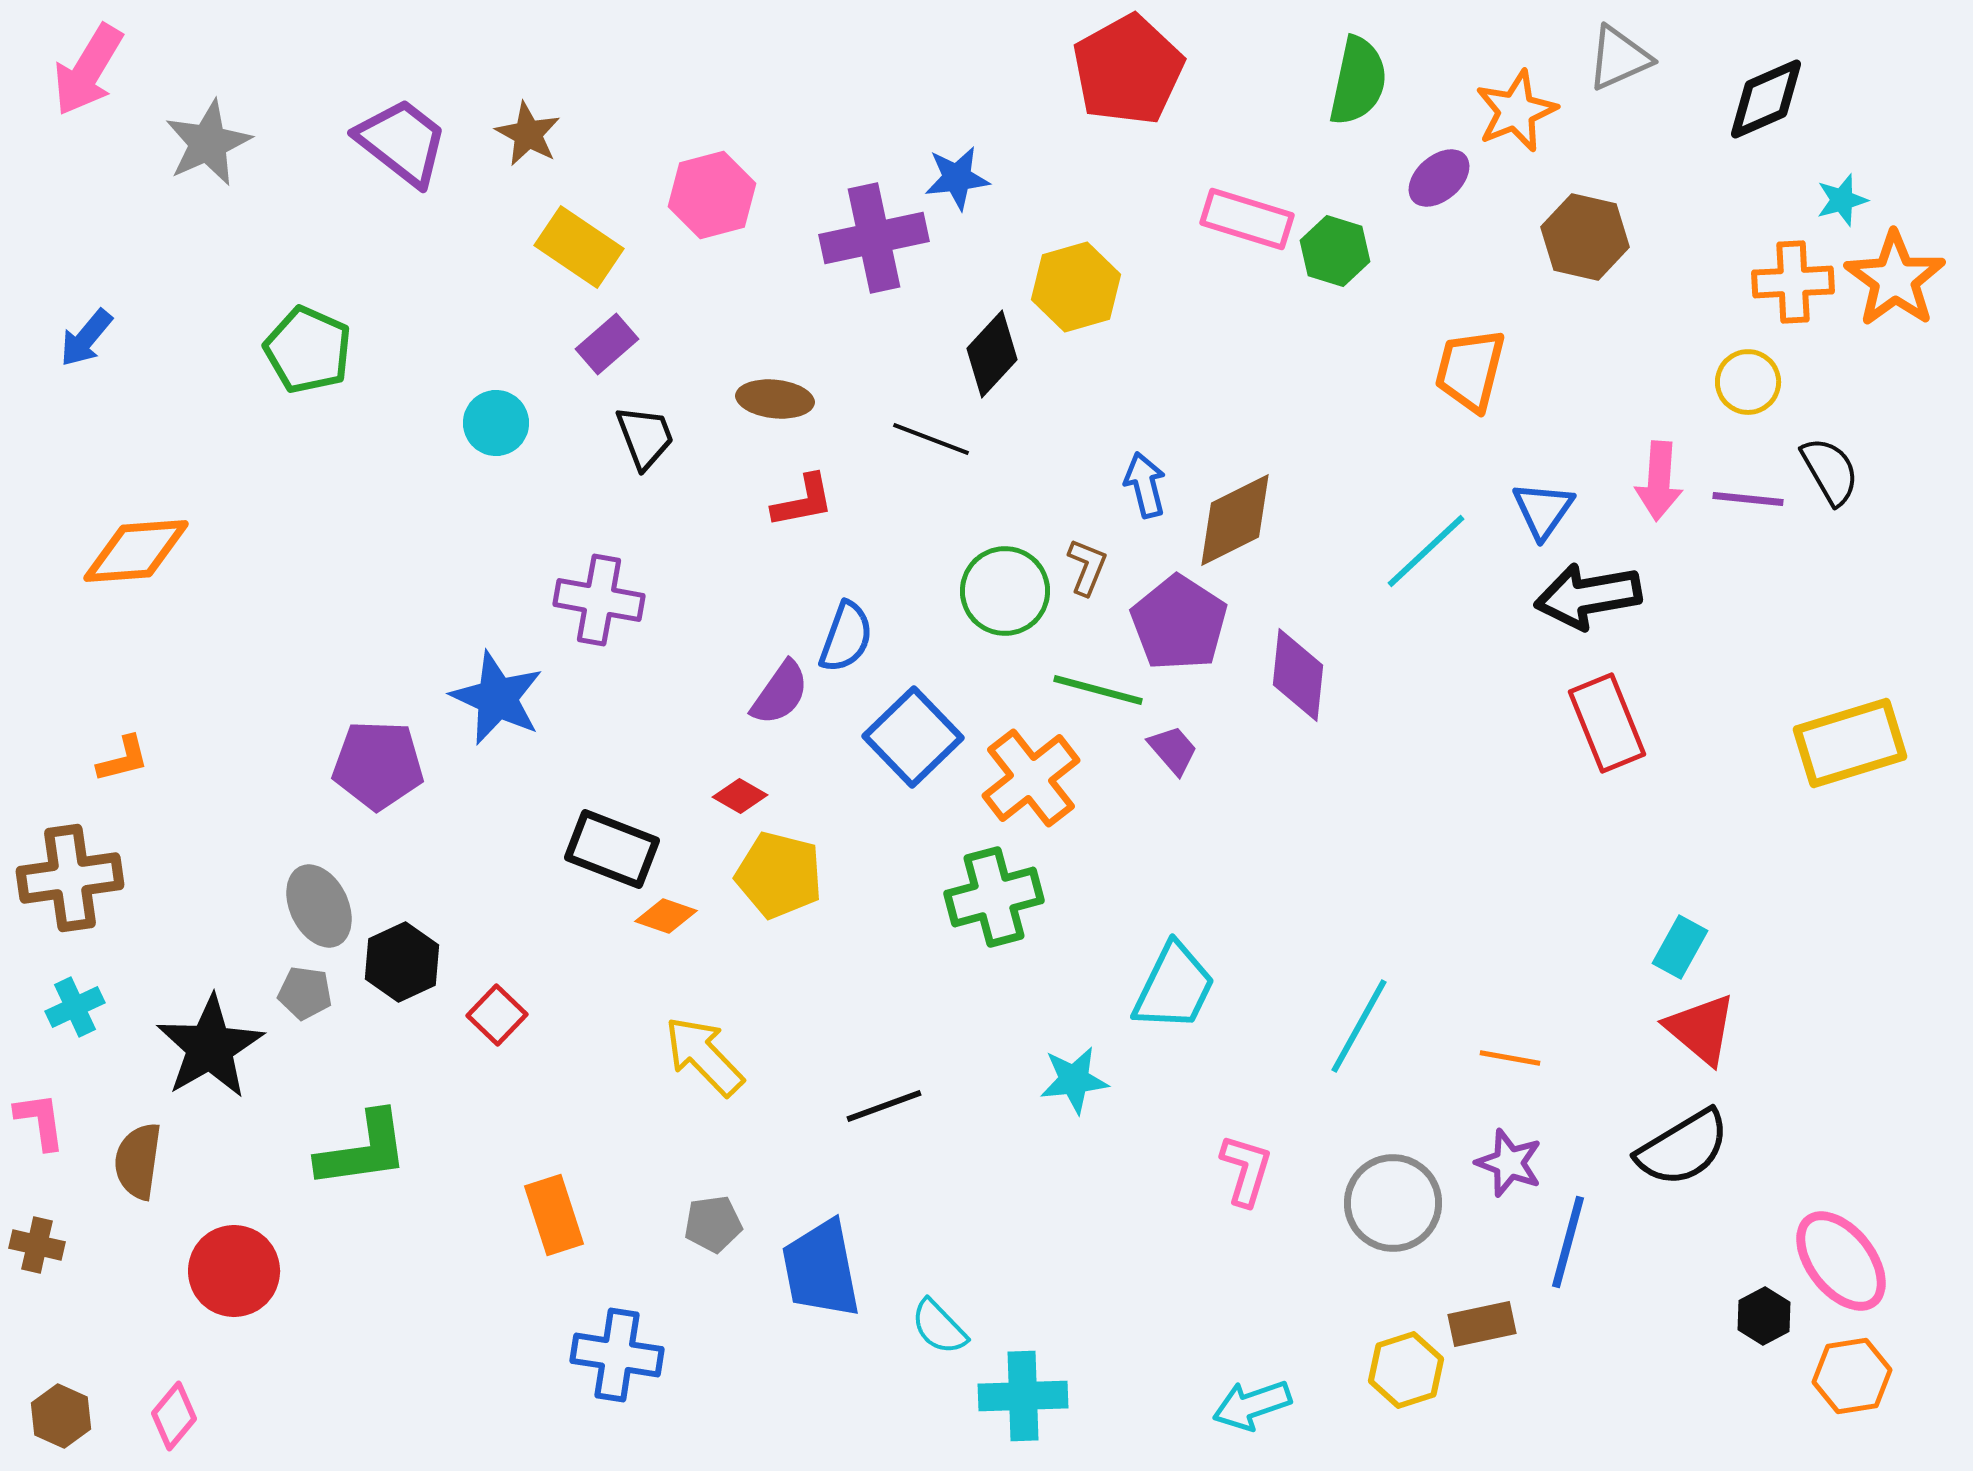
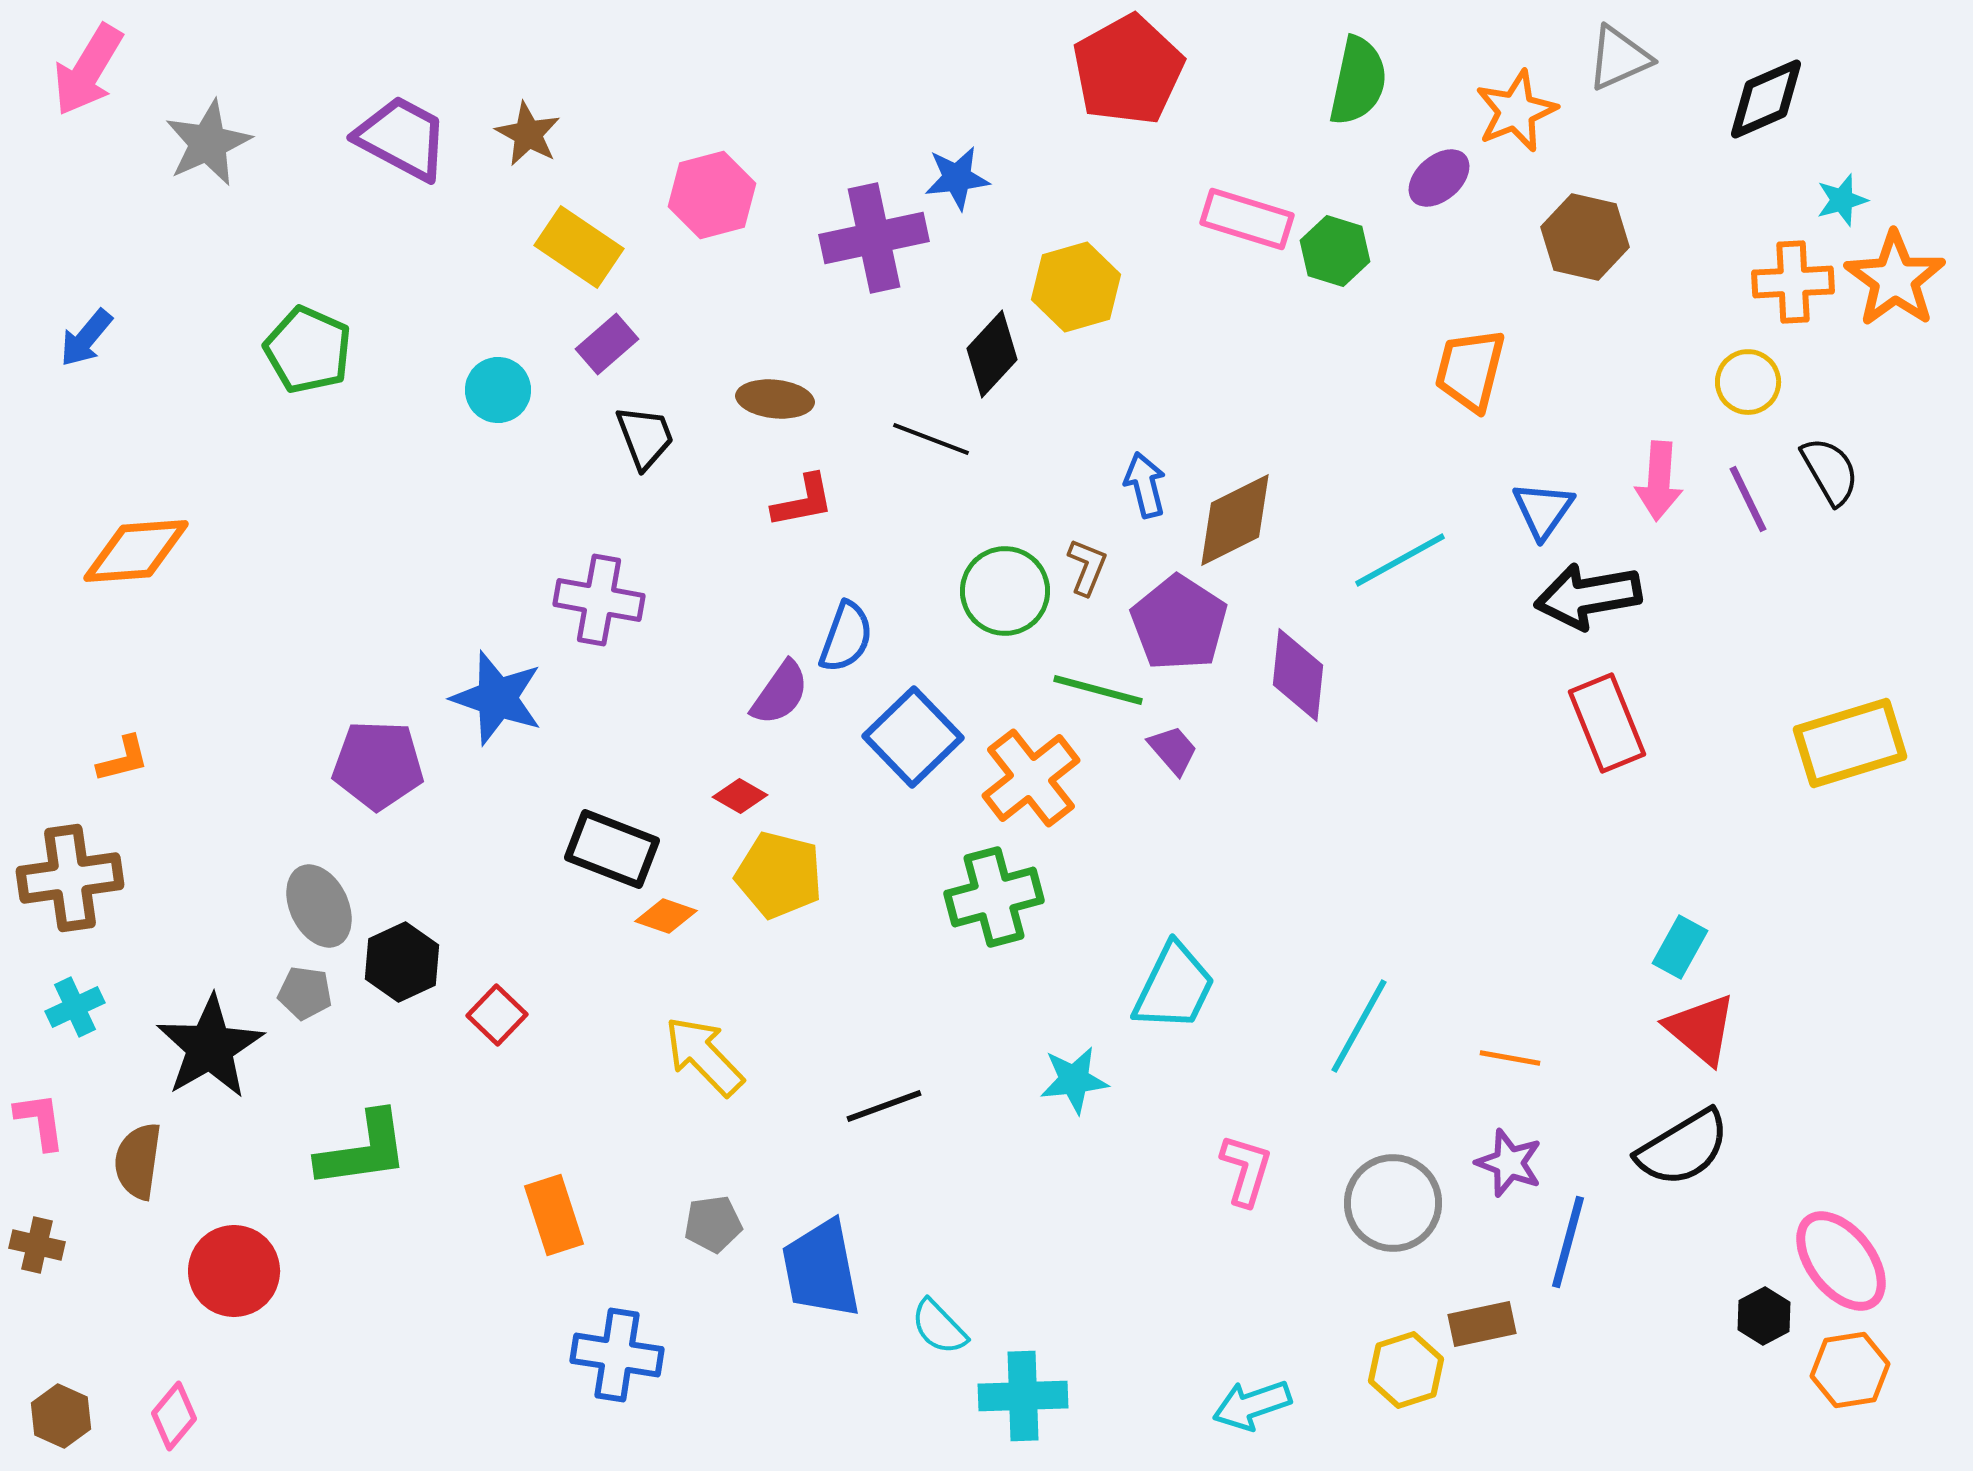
purple trapezoid at (402, 142): moved 4 px up; rotated 10 degrees counterclockwise
cyan circle at (496, 423): moved 2 px right, 33 px up
purple line at (1748, 499): rotated 58 degrees clockwise
cyan line at (1426, 551): moved 26 px left, 9 px down; rotated 14 degrees clockwise
blue star at (497, 698): rotated 6 degrees counterclockwise
orange hexagon at (1852, 1376): moved 2 px left, 6 px up
